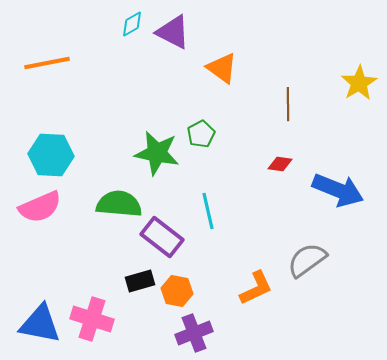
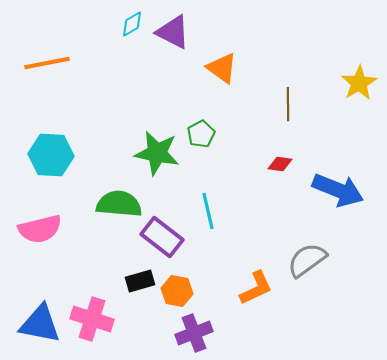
pink semicircle: moved 22 px down; rotated 9 degrees clockwise
